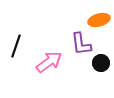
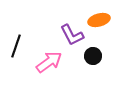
purple L-shape: moved 9 px left, 9 px up; rotated 20 degrees counterclockwise
black circle: moved 8 px left, 7 px up
